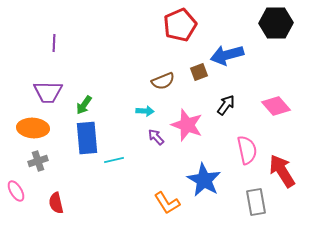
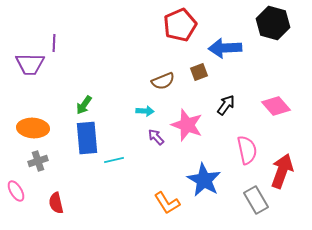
black hexagon: moved 3 px left; rotated 16 degrees clockwise
blue arrow: moved 2 px left, 7 px up; rotated 12 degrees clockwise
purple trapezoid: moved 18 px left, 28 px up
red arrow: rotated 52 degrees clockwise
gray rectangle: moved 2 px up; rotated 20 degrees counterclockwise
